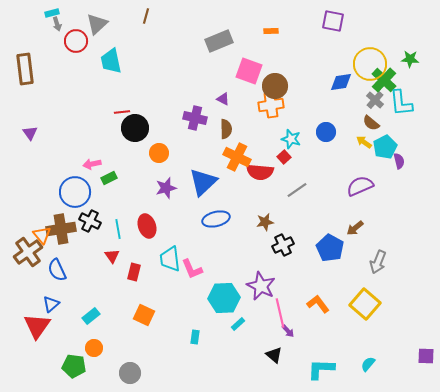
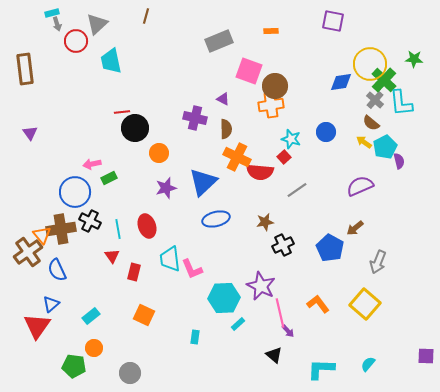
green star at (410, 59): moved 4 px right
